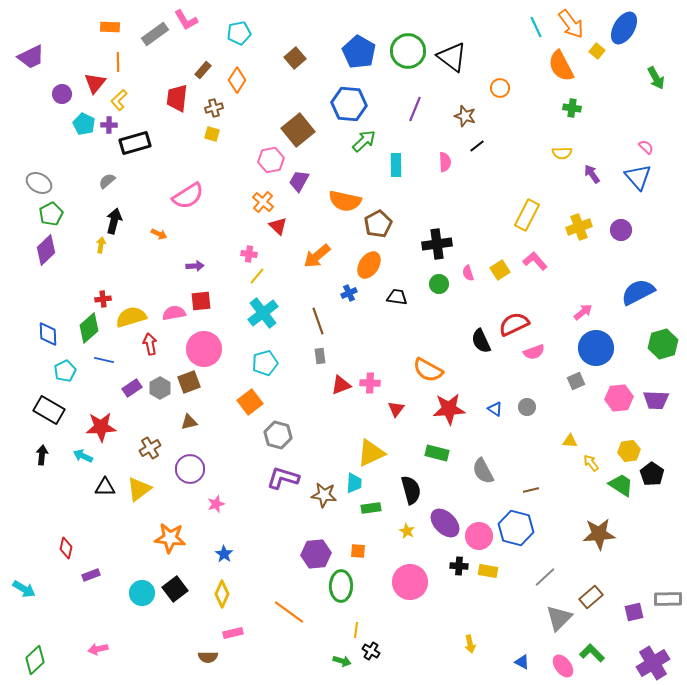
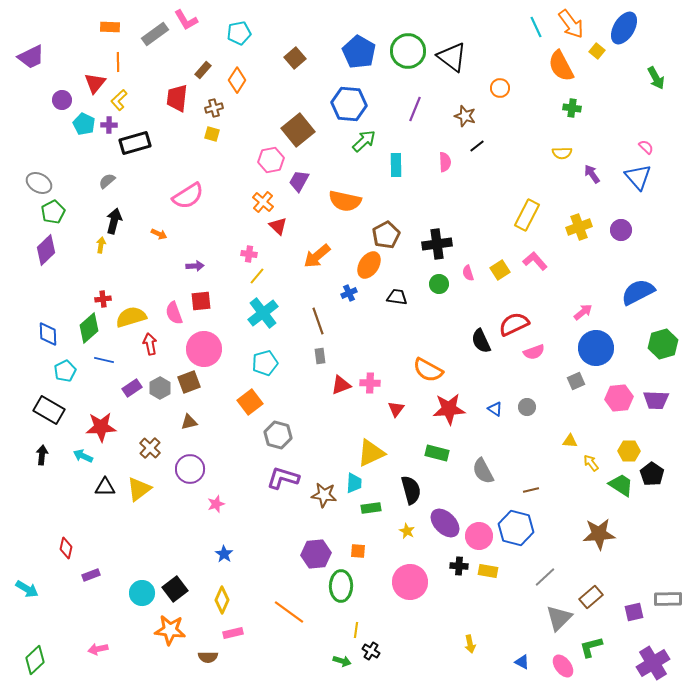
purple circle at (62, 94): moved 6 px down
green pentagon at (51, 214): moved 2 px right, 2 px up
brown pentagon at (378, 224): moved 8 px right, 11 px down
pink semicircle at (174, 313): rotated 100 degrees counterclockwise
brown cross at (150, 448): rotated 15 degrees counterclockwise
yellow hexagon at (629, 451): rotated 10 degrees clockwise
orange star at (170, 538): moved 92 px down
cyan arrow at (24, 589): moved 3 px right
yellow diamond at (222, 594): moved 6 px down
green L-shape at (592, 653): moved 1 px left, 6 px up; rotated 60 degrees counterclockwise
